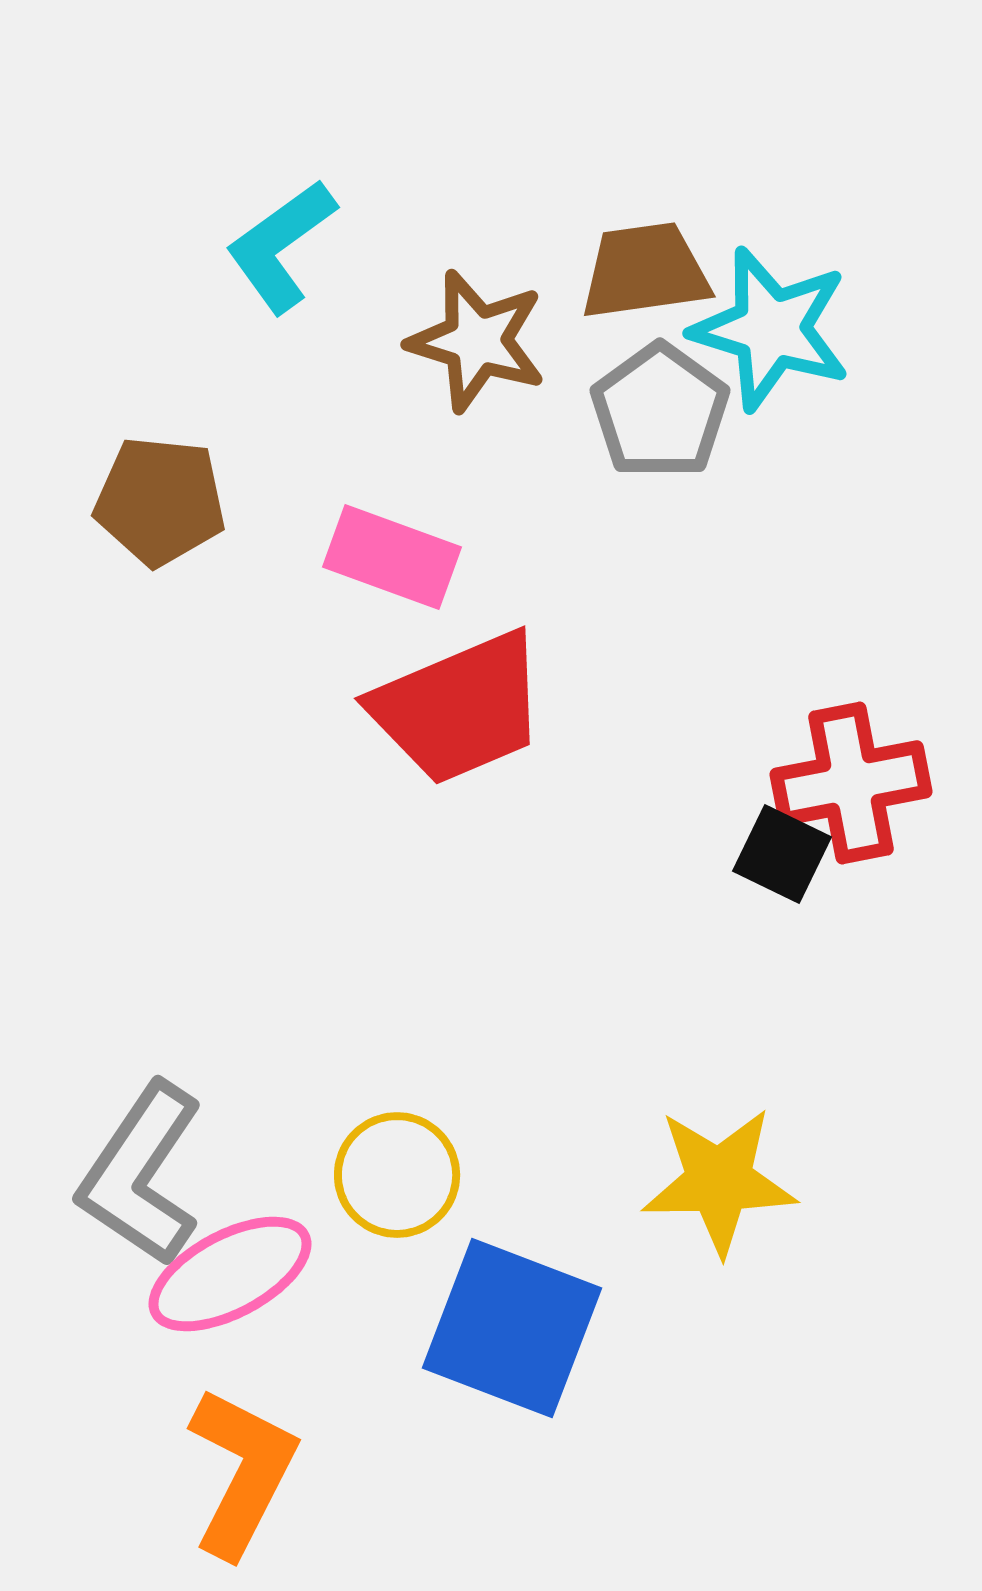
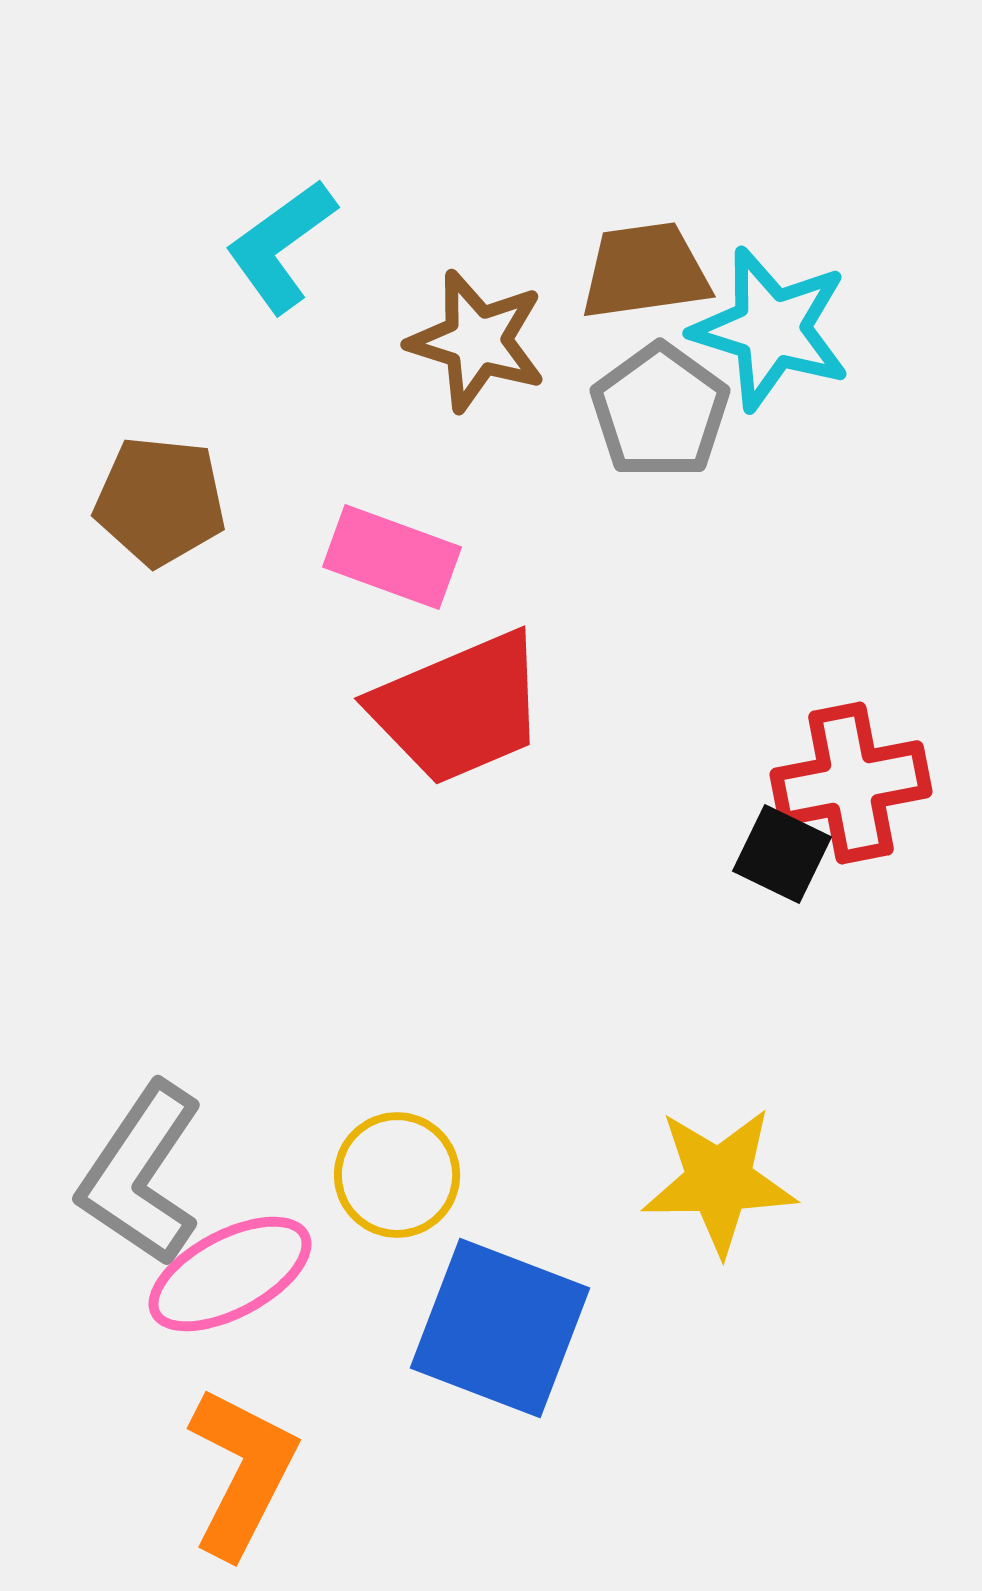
blue square: moved 12 px left
